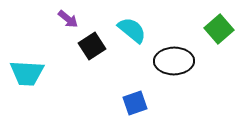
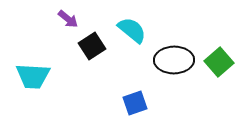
green square: moved 33 px down
black ellipse: moved 1 px up
cyan trapezoid: moved 6 px right, 3 px down
